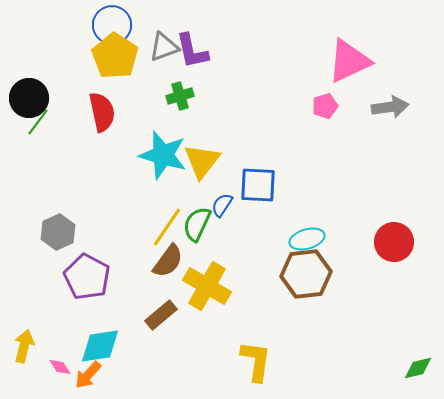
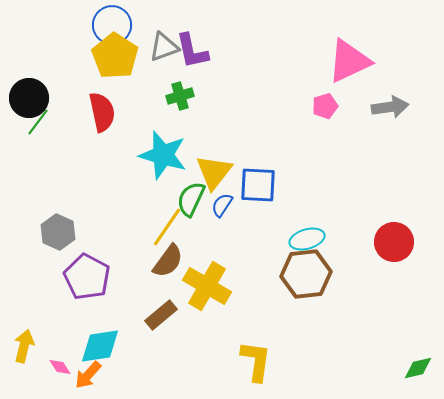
yellow triangle: moved 12 px right, 11 px down
green semicircle: moved 6 px left, 25 px up
gray hexagon: rotated 12 degrees counterclockwise
